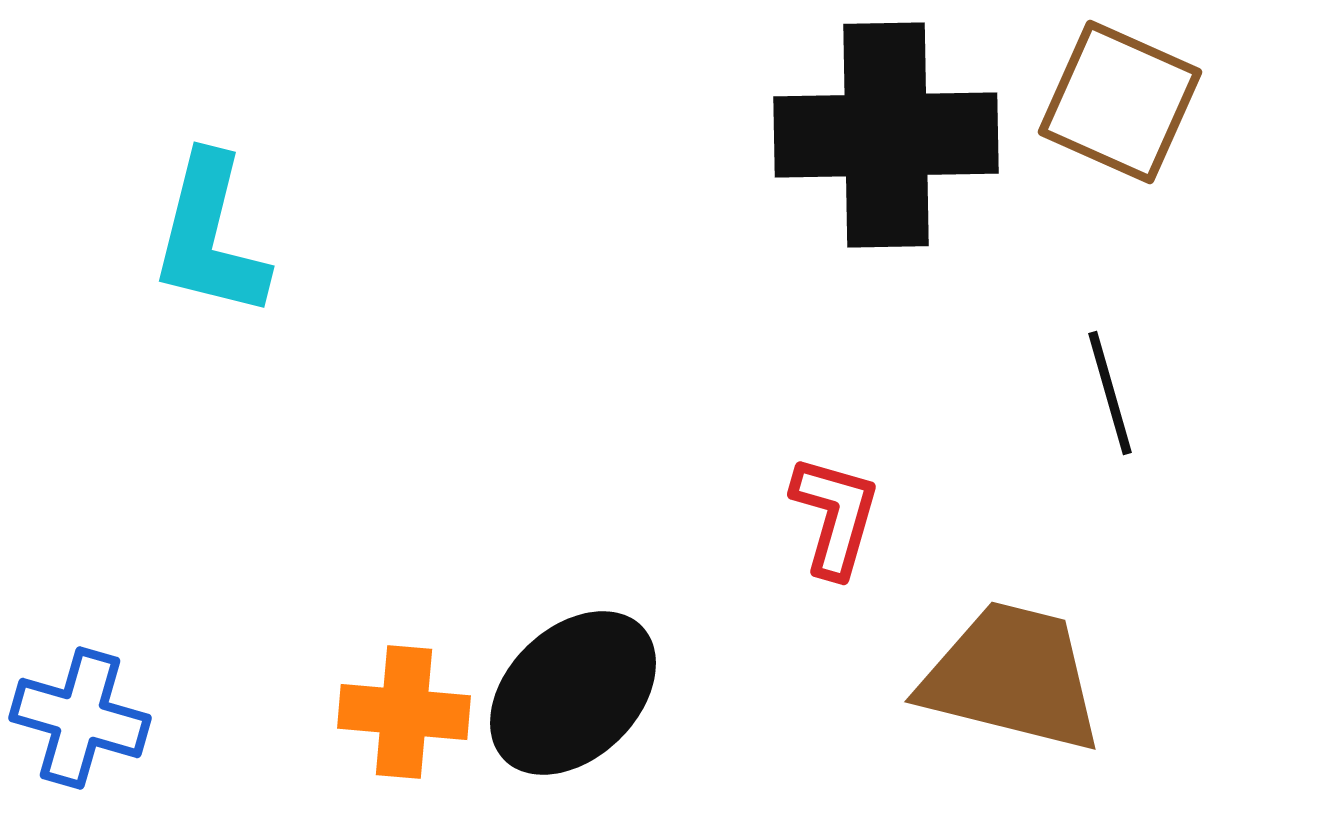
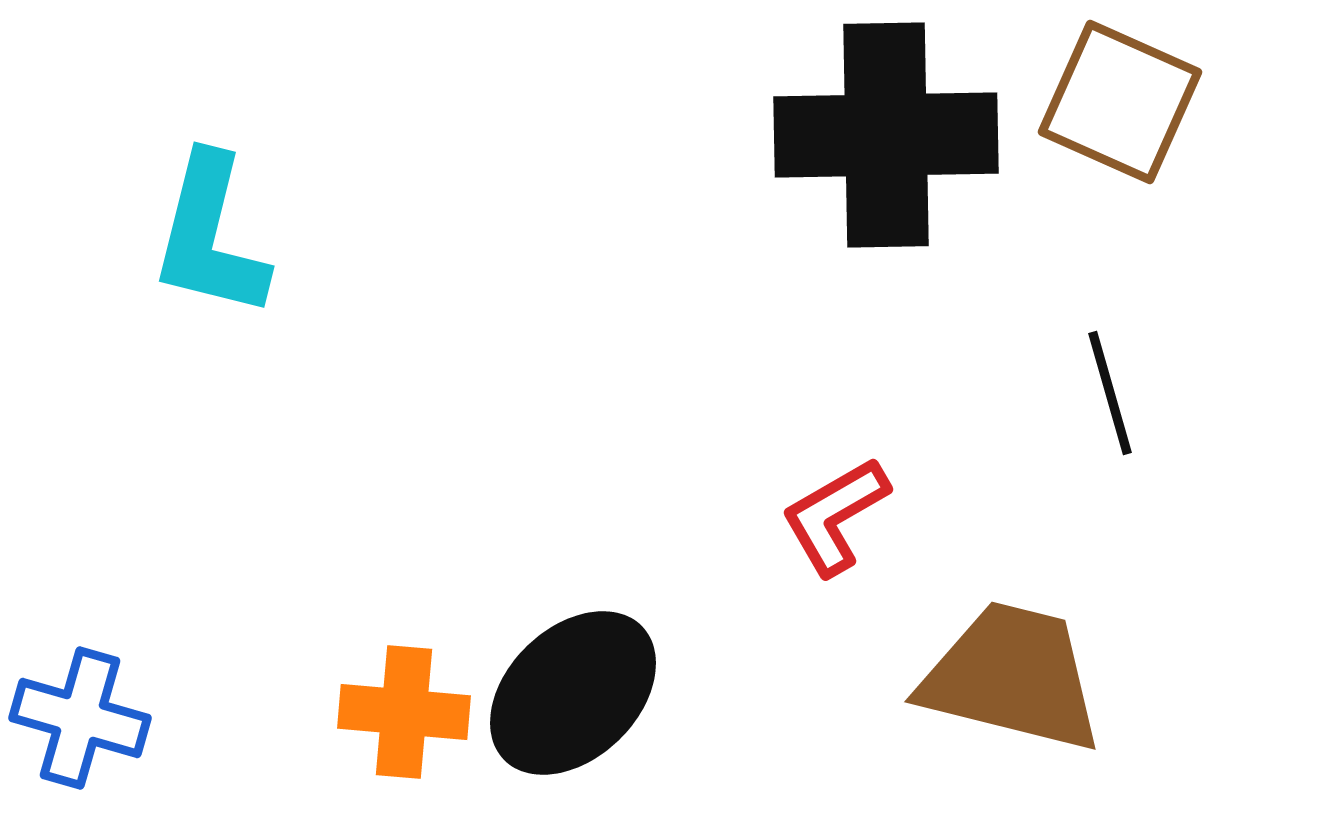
red L-shape: rotated 136 degrees counterclockwise
